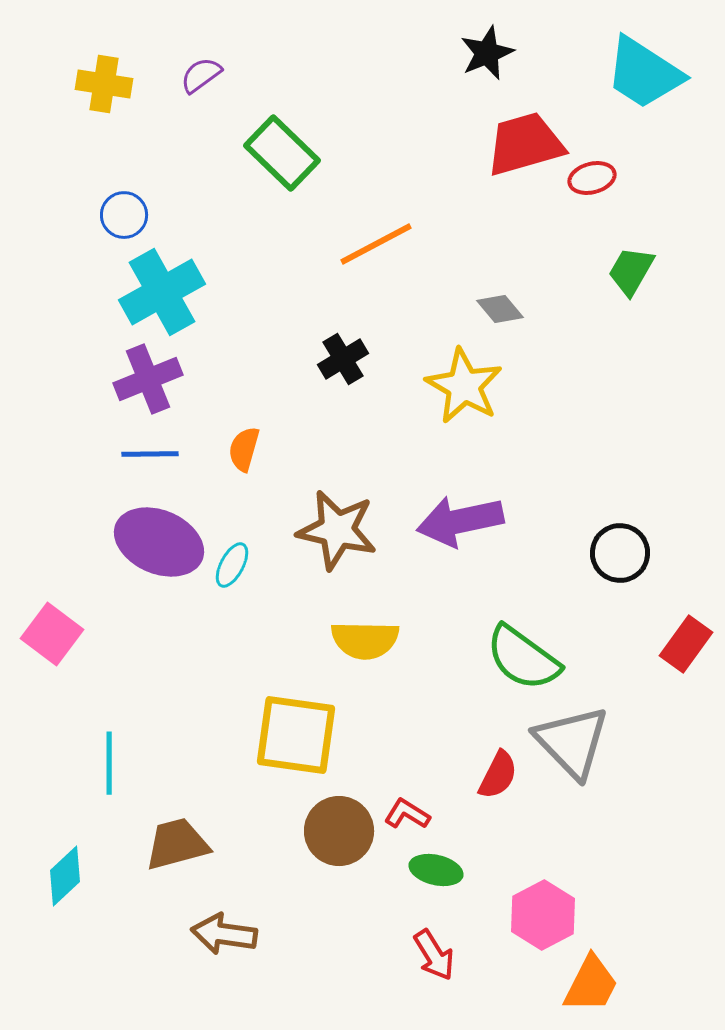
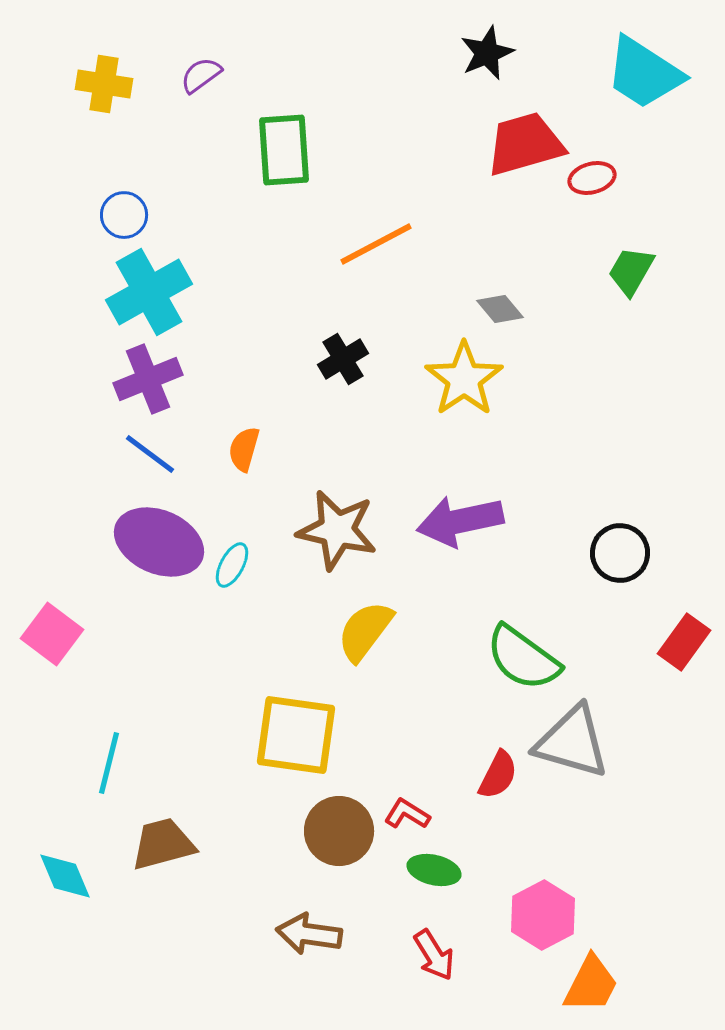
green rectangle: moved 2 px right, 3 px up; rotated 42 degrees clockwise
cyan cross: moved 13 px left
yellow star: moved 7 px up; rotated 8 degrees clockwise
blue line: rotated 38 degrees clockwise
yellow semicircle: moved 9 px up; rotated 126 degrees clockwise
red rectangle: moved 2 px left, 2 px up
gray triangle: rotated 30 degrees counterclockwise
cyan line: rotated 14 degrees clockwise
brown trapezoid: moved 14 px left
green ellipse: moved 2 px left
cyan diamond: rotated 70 degrees counterclockwise
brown arrow: moved 85 px right
